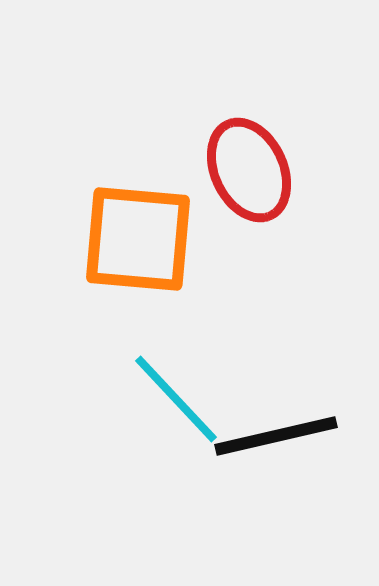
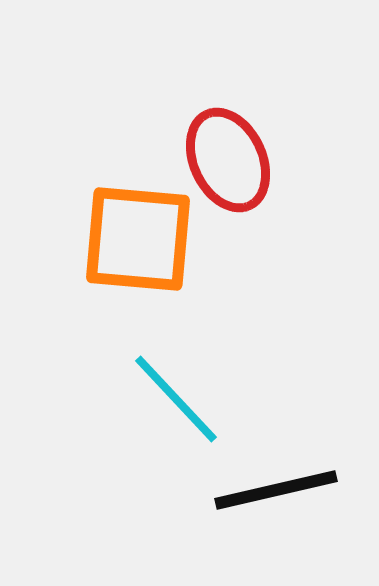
red ellipse: moved 21 px left, 10 px up
black line: moved 54 px down
